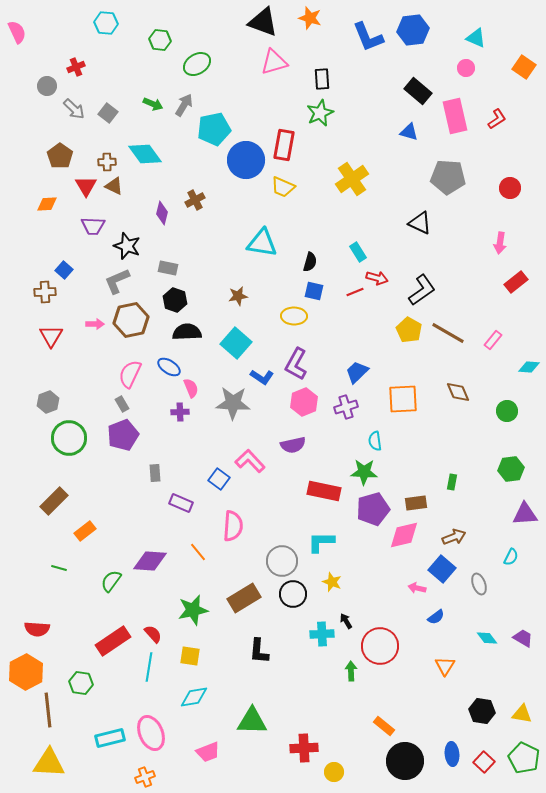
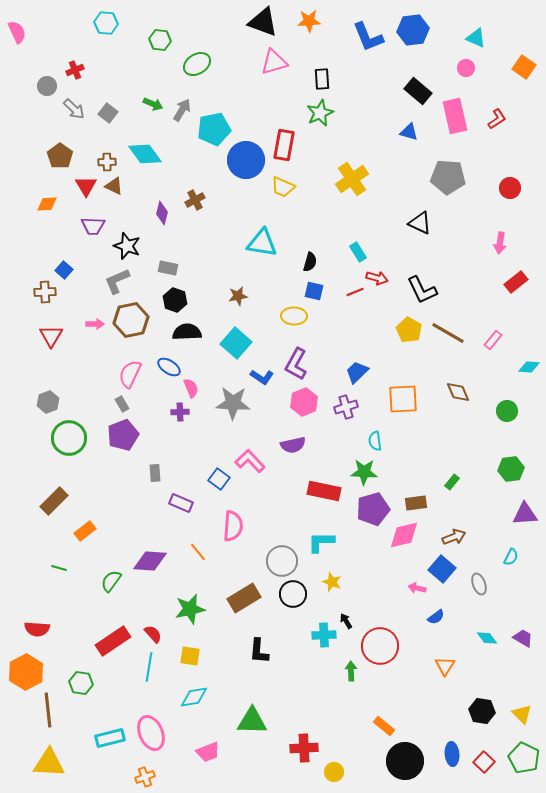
orange star at (310, 18): moved 1 px left, 3 px down; rotated 20 degrees counterclockwise
red cross at (76, 67): moved 1 px left, 3 px down
gray arrow at (184, 105): moved 2 px left, 5 px down
black L-shape at (422, 290): rotated 100 degrees clockwise
green rectangle at (452, 482): rotated 28 degrees clockwise
green star at (193, 610): moved 3 px left, 1 px up
cyan cross at (322, 634): moved 2 px right, 1 px down
yellow triangle at (522, 714): rotated 35 degrees clockwise
